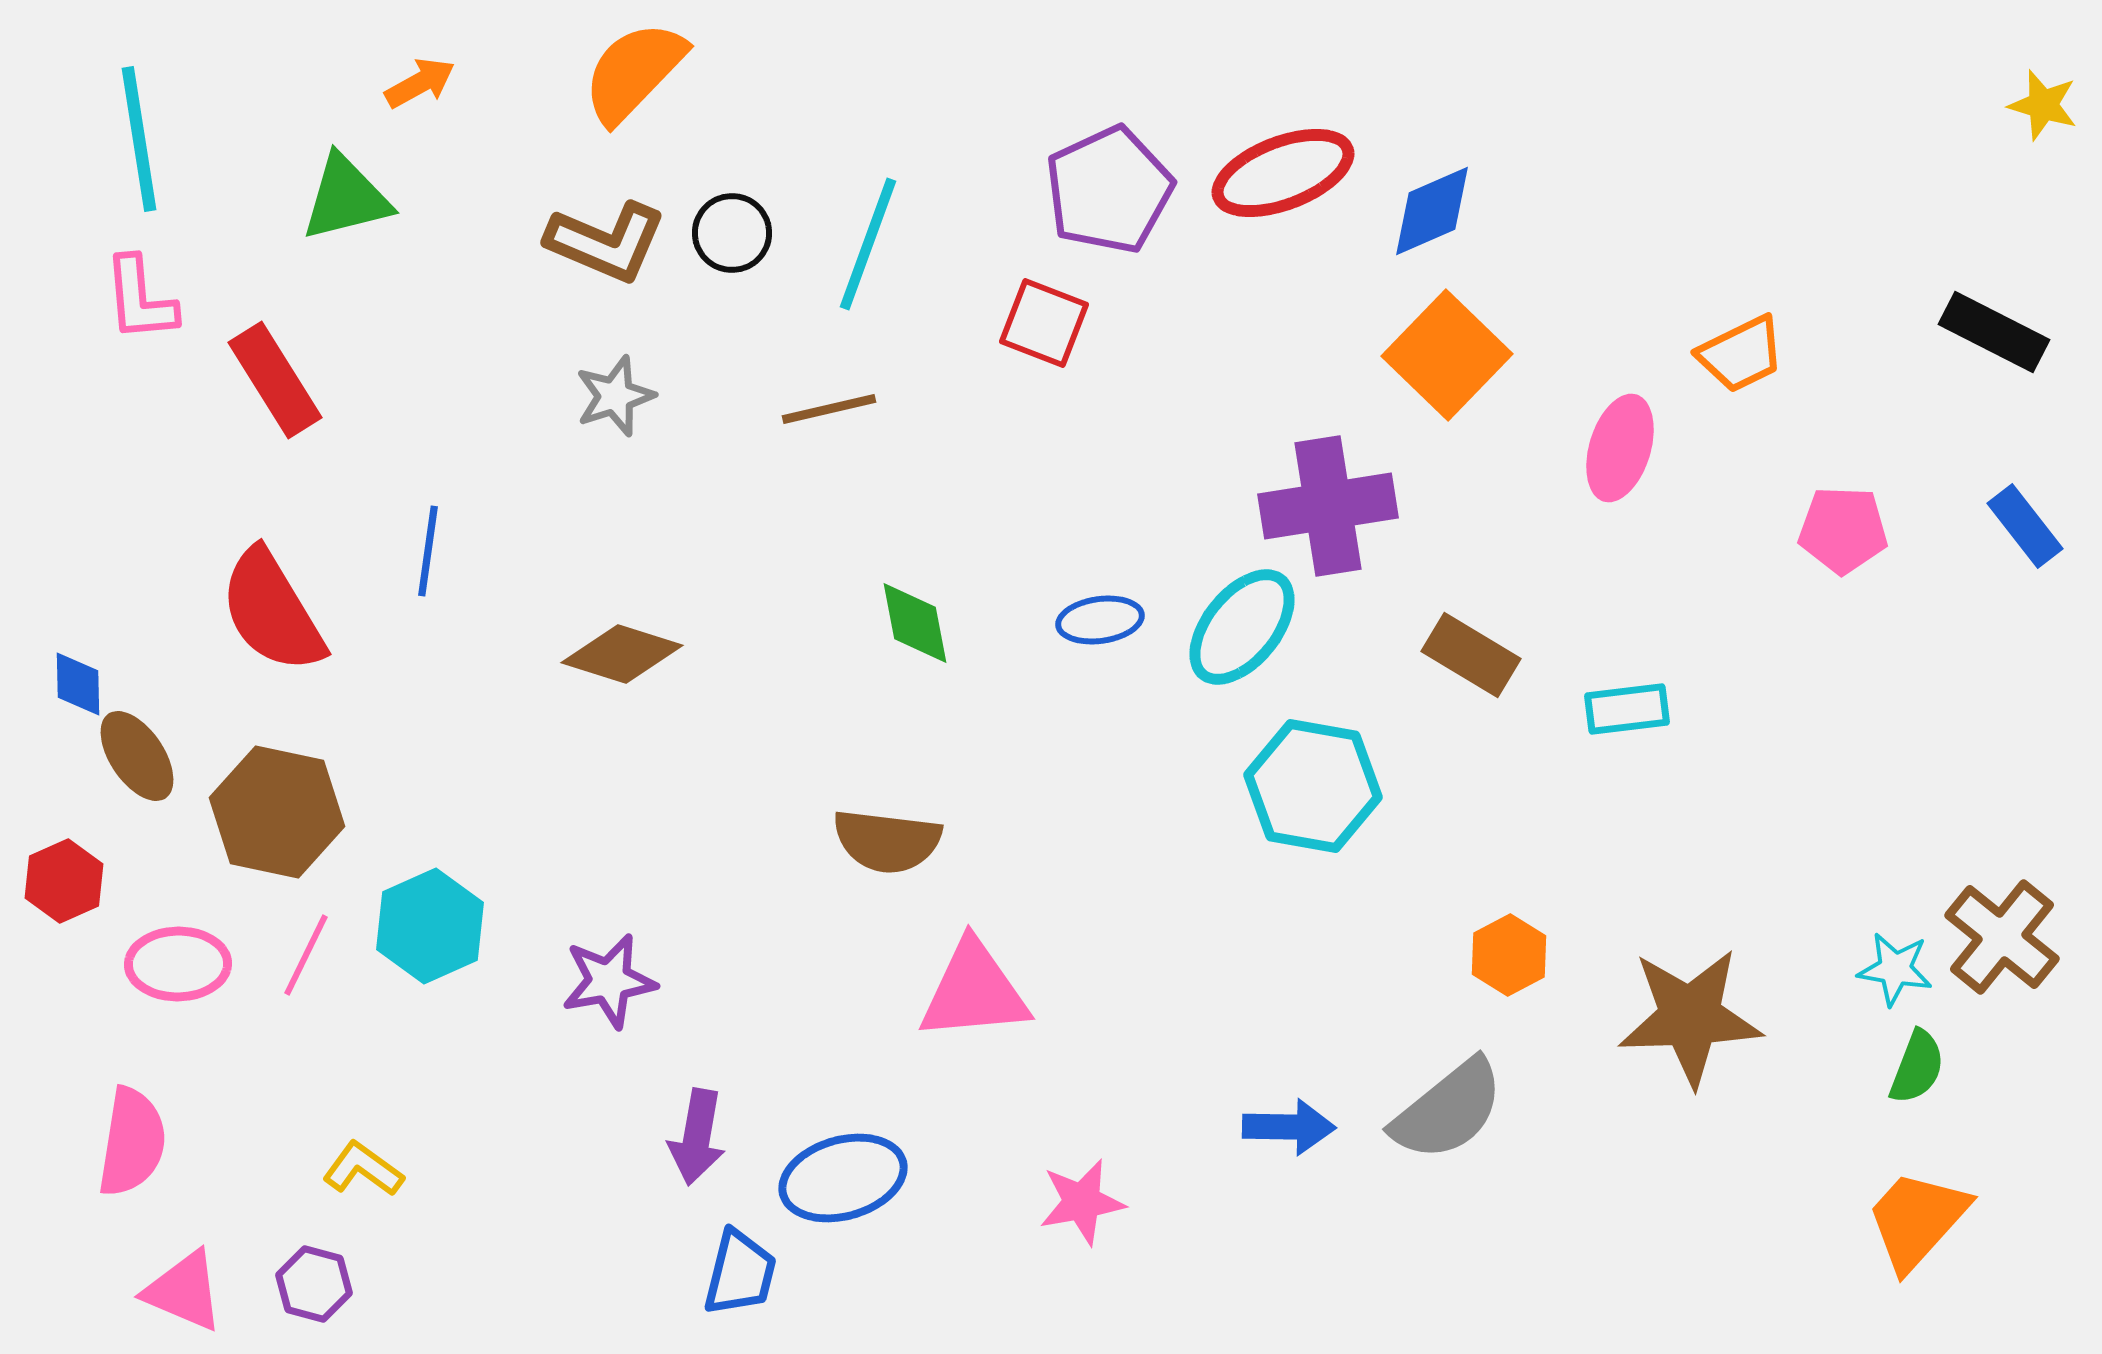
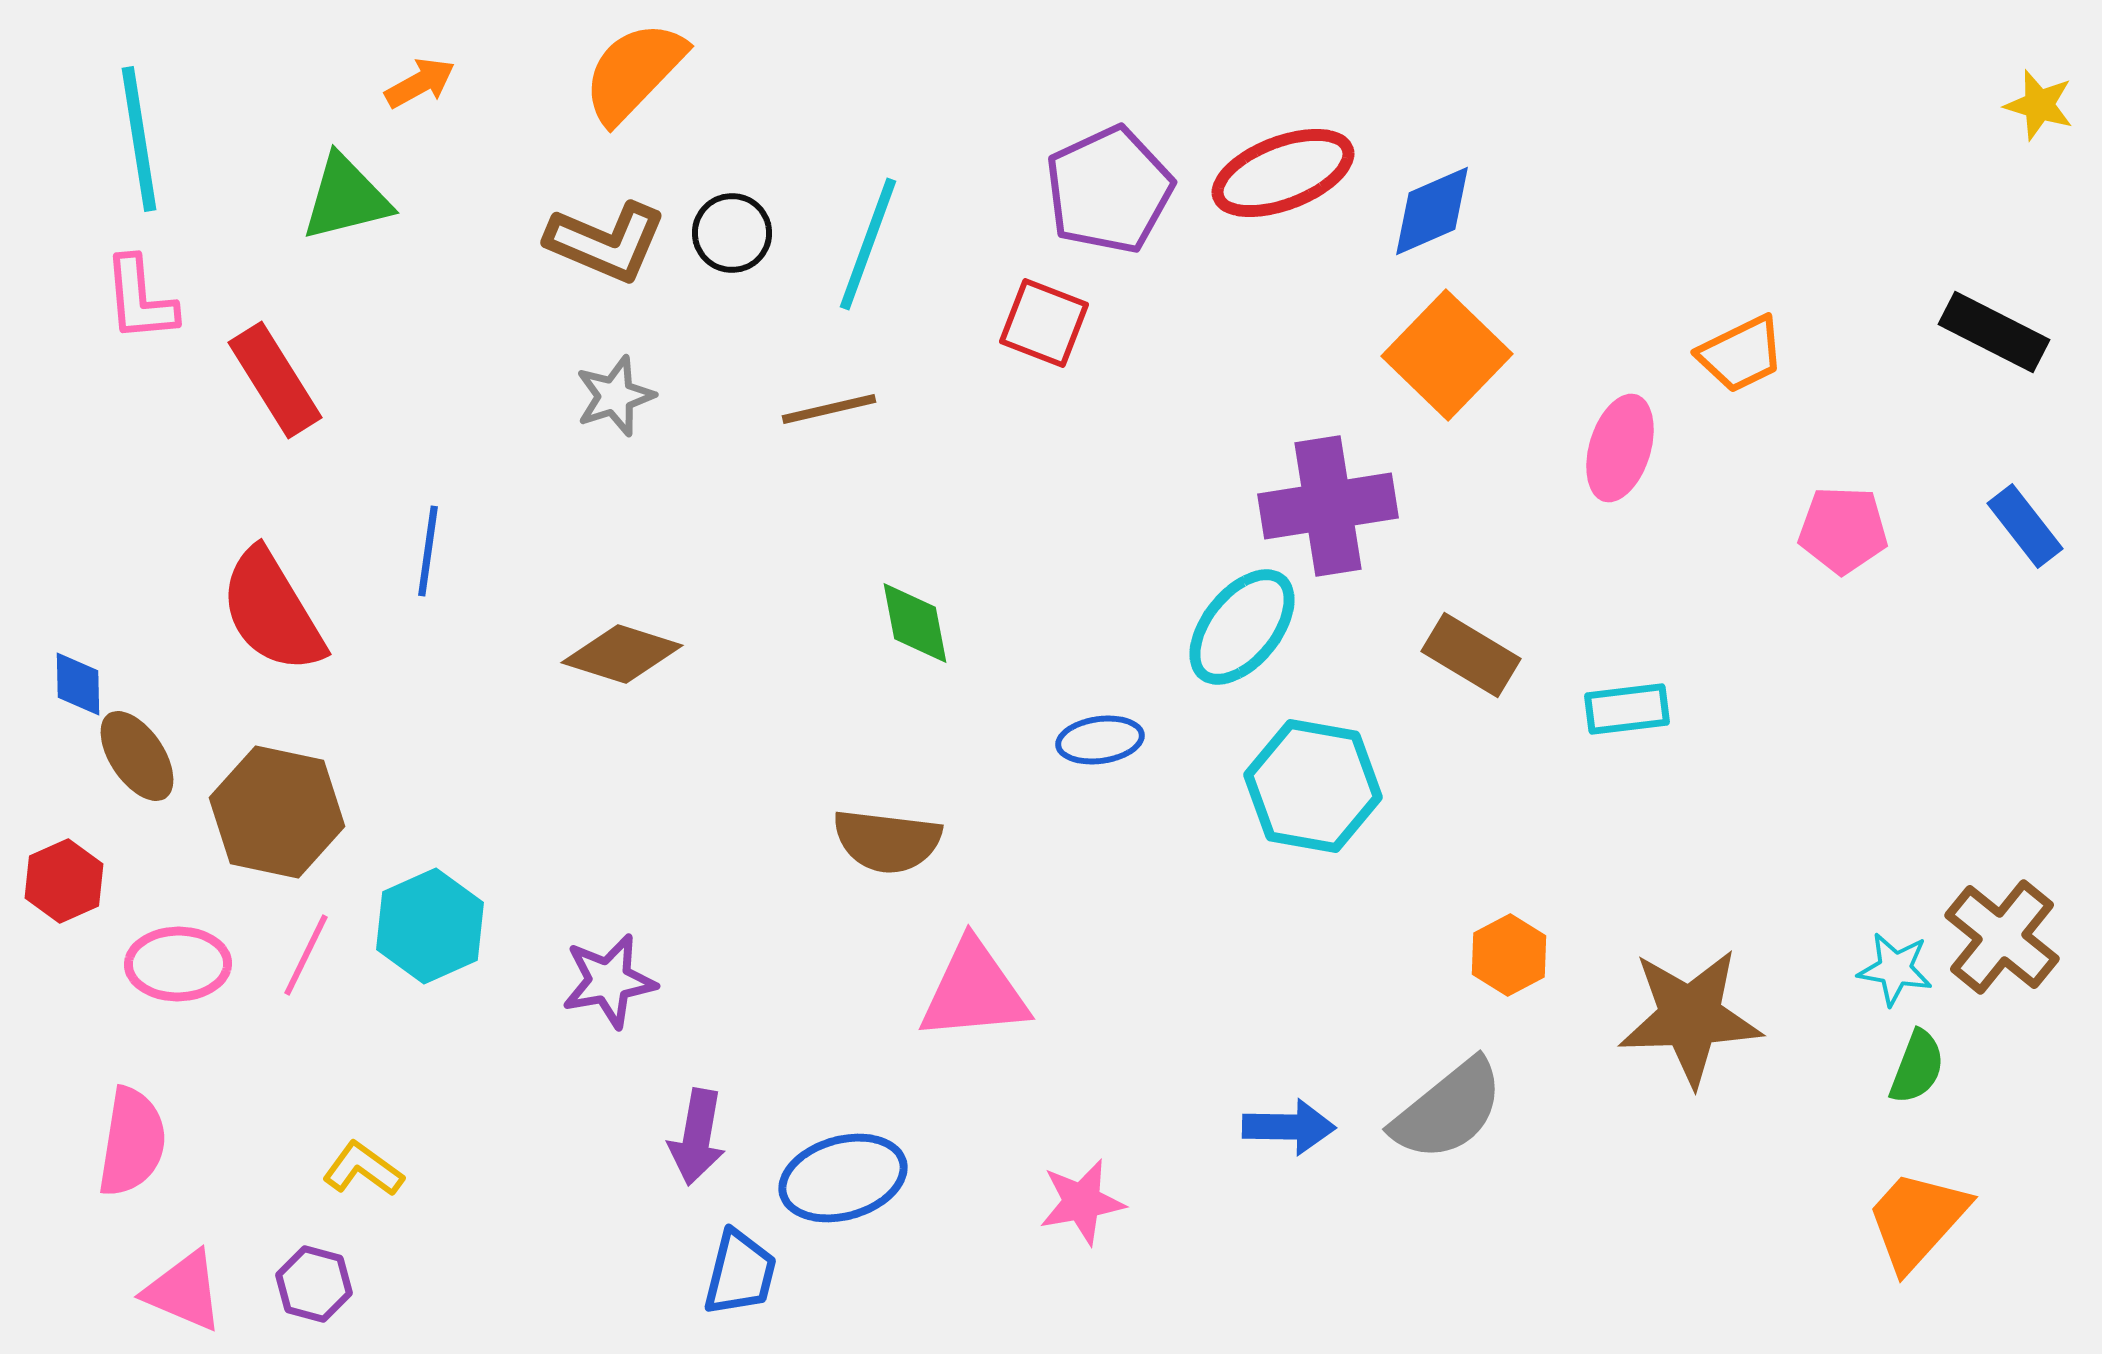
yellow star at (2043, 105): moved 4 px left
blue ellipse at (1100, 620): moved 120 px down
